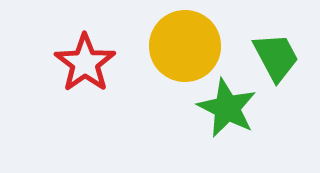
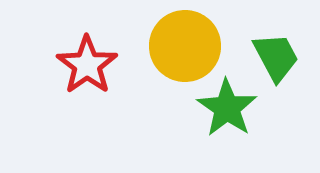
red star: moved 2 px right, 2 px down
green star: rotated 8 degrees clockwise
